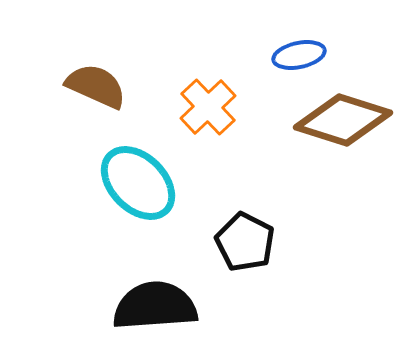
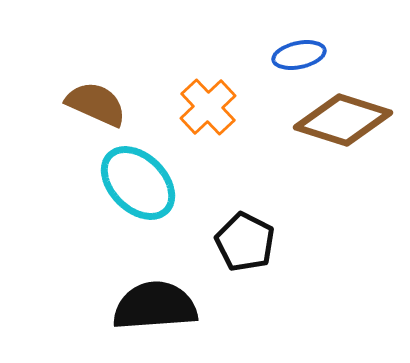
brown semicircle: moved 18 px down
